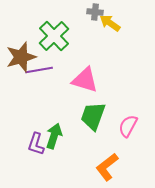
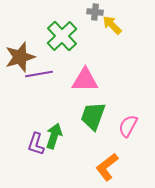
yellow arrow: moved 2 px right, 2 px down; rotated 10 degrees clockwise
green cross: moved 8 px right
brown star: moved 1 px left
purple line: moved 4 px down
pink triangle: rotated 16 degrees counterclockwise
